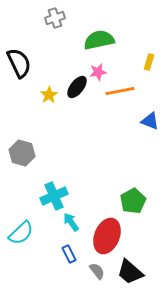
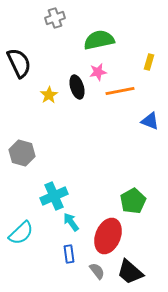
black ellipse: rotated 55 degrees counterclockwise
red ellipse: moved 1 px right
blue rectangle: rotated 18 degrees clockwise
